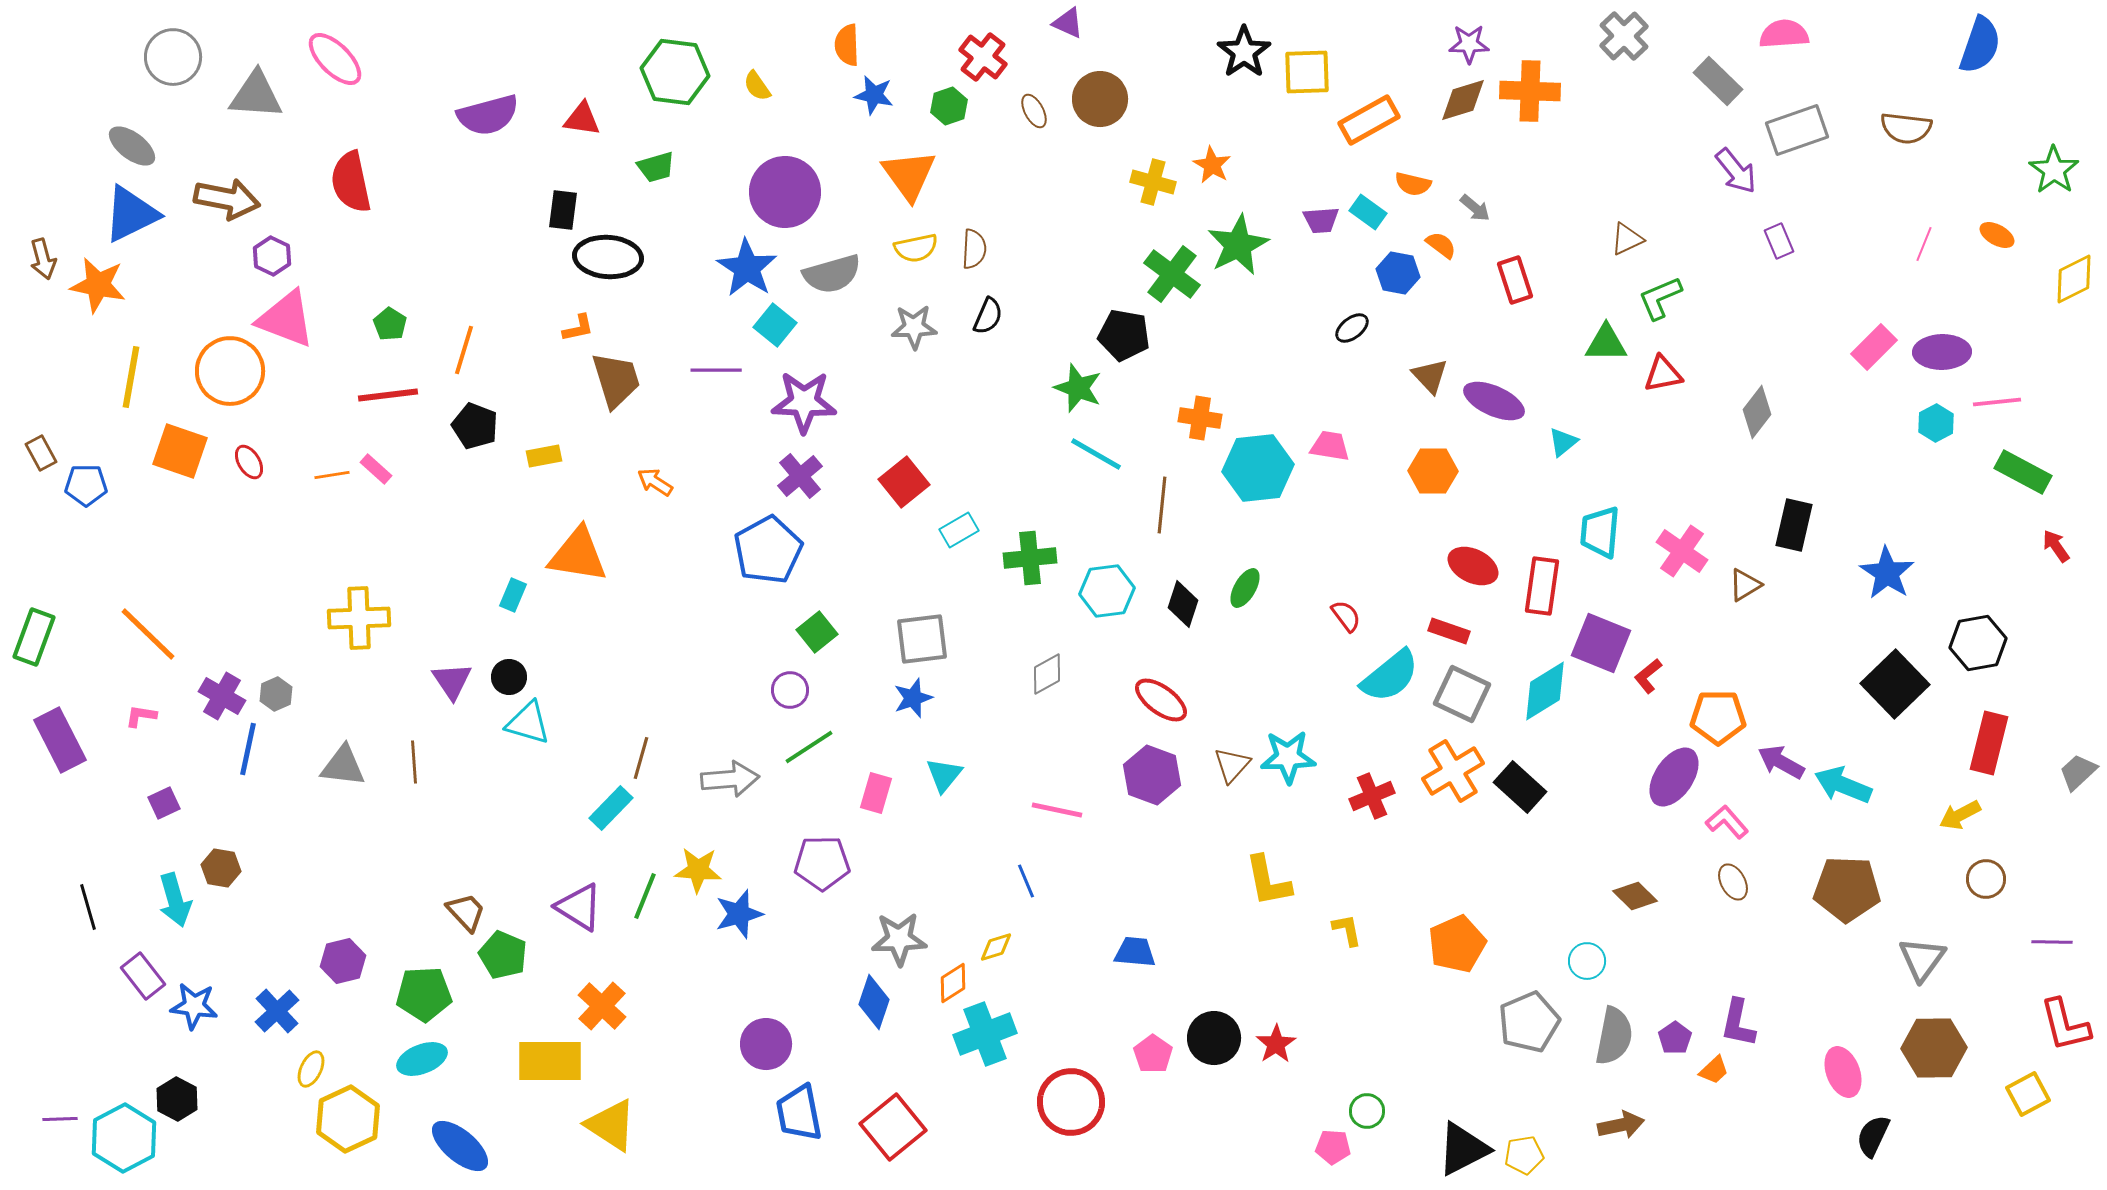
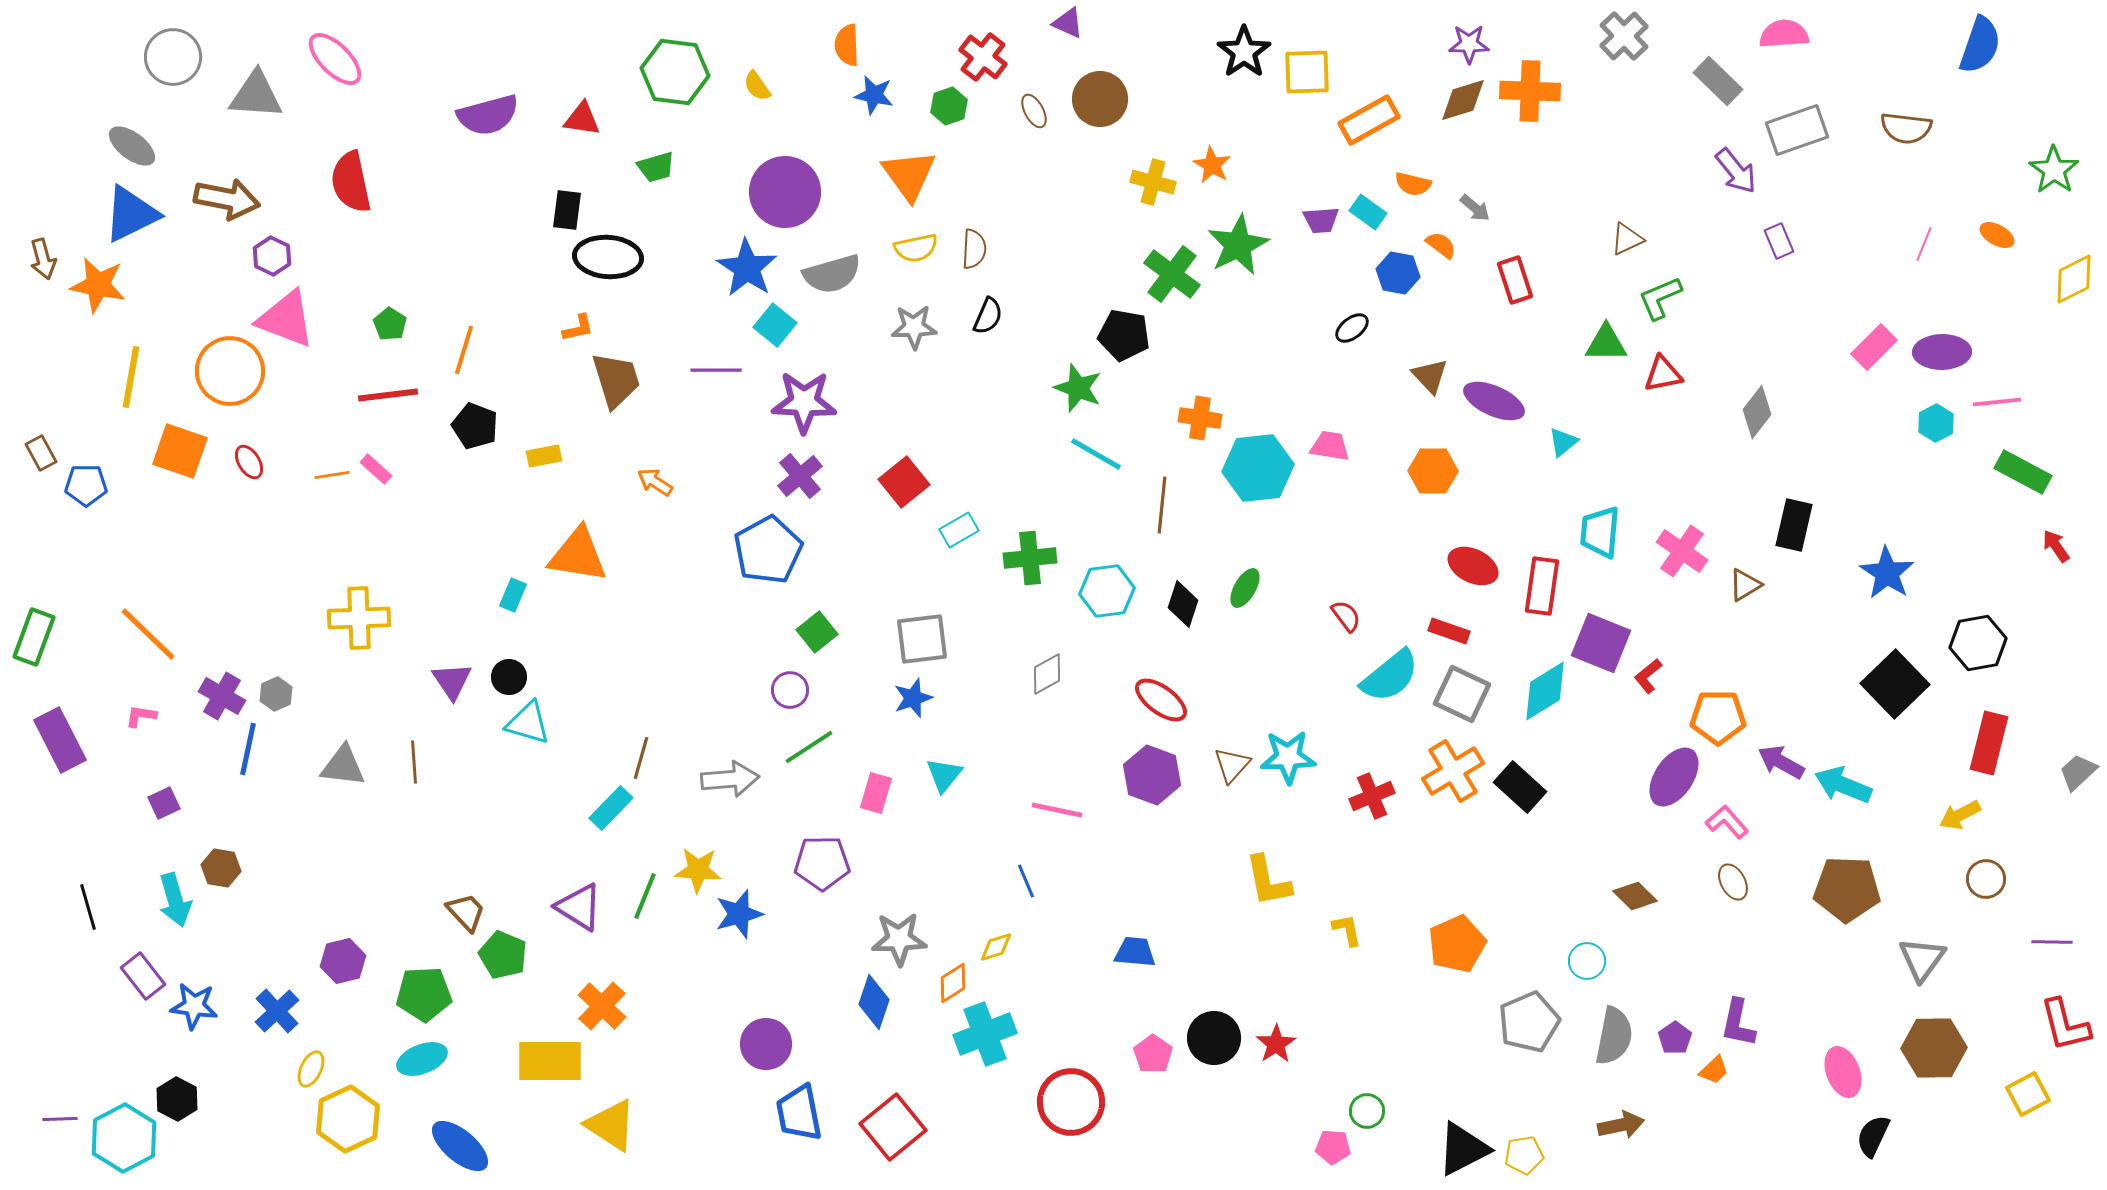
black rectangle at (563, 210): moved 4 px right
